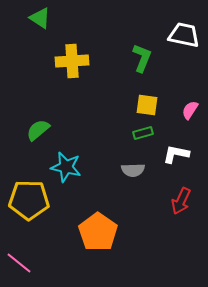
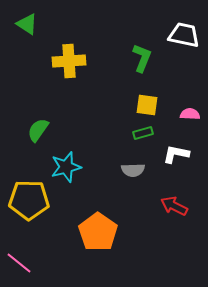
green triangle: moved 13 px left, 6 px down
yellow cross: moved 3 px left
pink semicircle: moved 4 px down; rotated 60 degrees clockwise
green semicircle: rotated 15 degrees counterclockwise
cyan star: rotated 28 degrees counterclockwise
red arrow: moved 7 px left, 5 px down; rotated 92 degrees clockwise
